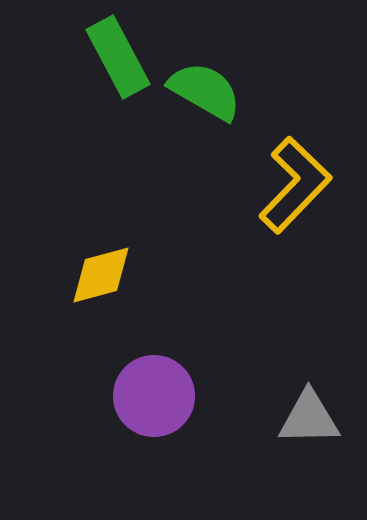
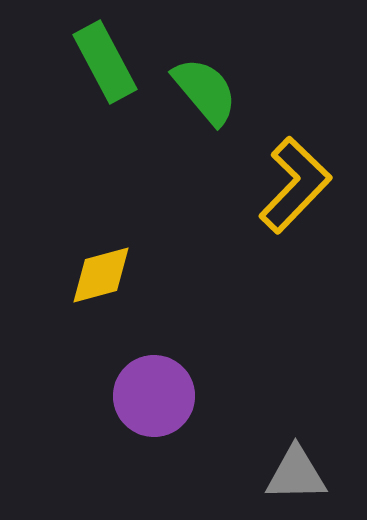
green rectangle: moved 13 px left, 5 px down
green semicircle: rotated 20 degrees clockwise
gray triangle: moved 13 px left, 56 px down
